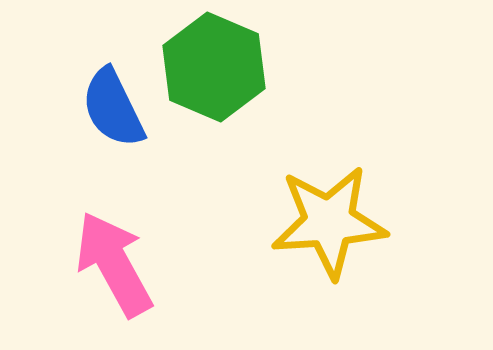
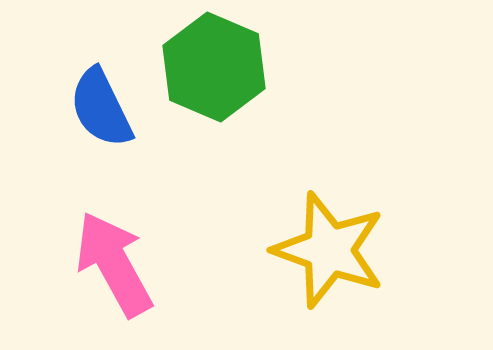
blue semicircle: moved 12 px left
yellow star: moved 28 px down; rotated 24 degrees clockwise
